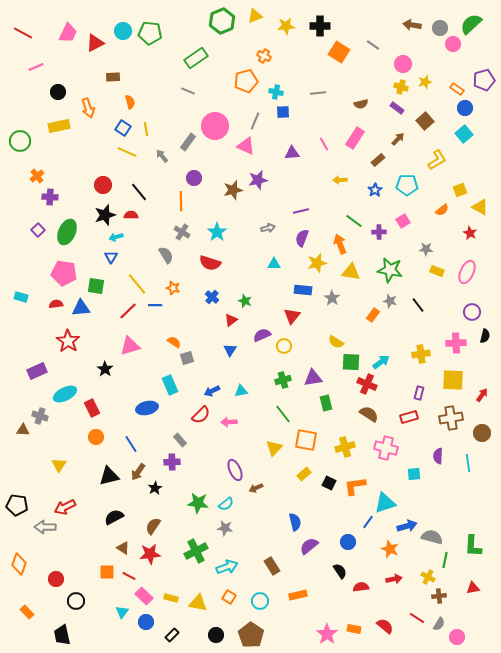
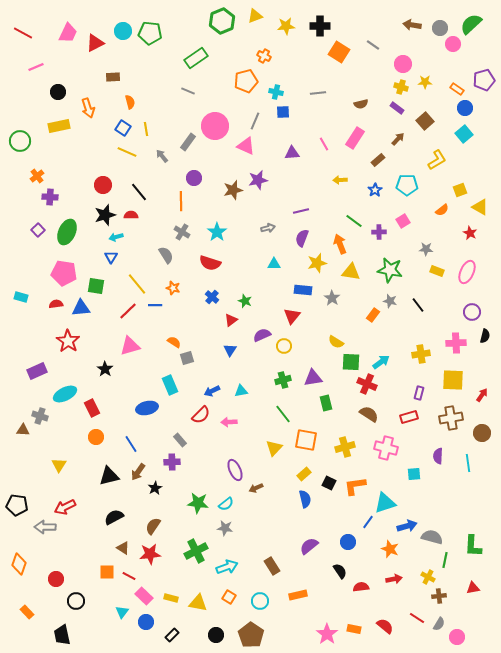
yellow star at (425, 82): rotated 16 degrees clockwise
blue semicircle at (295, 522): moved 10 px right, 23 px up
